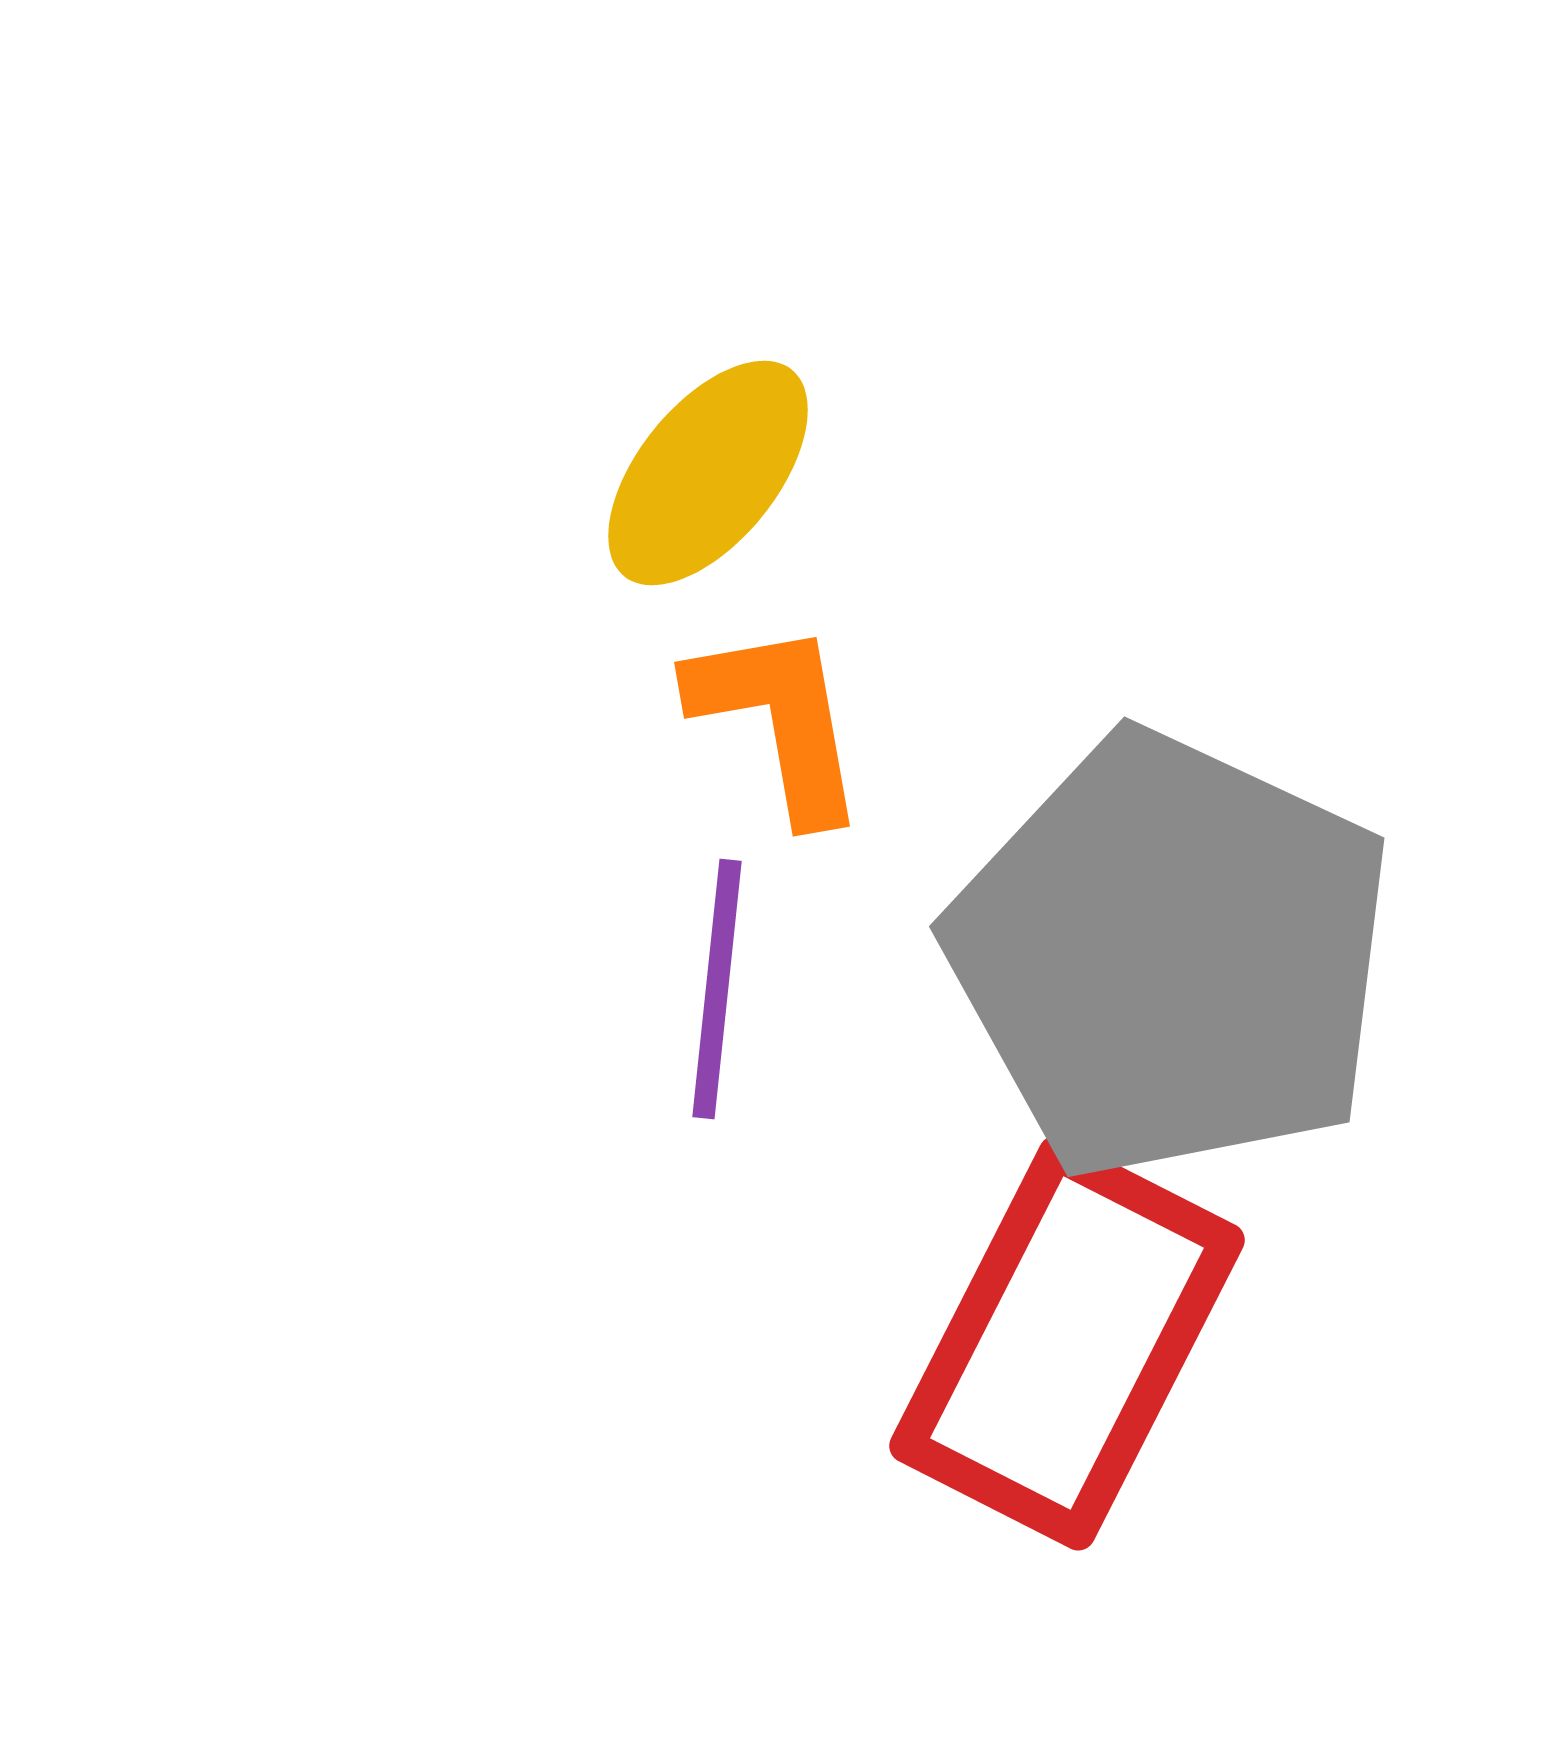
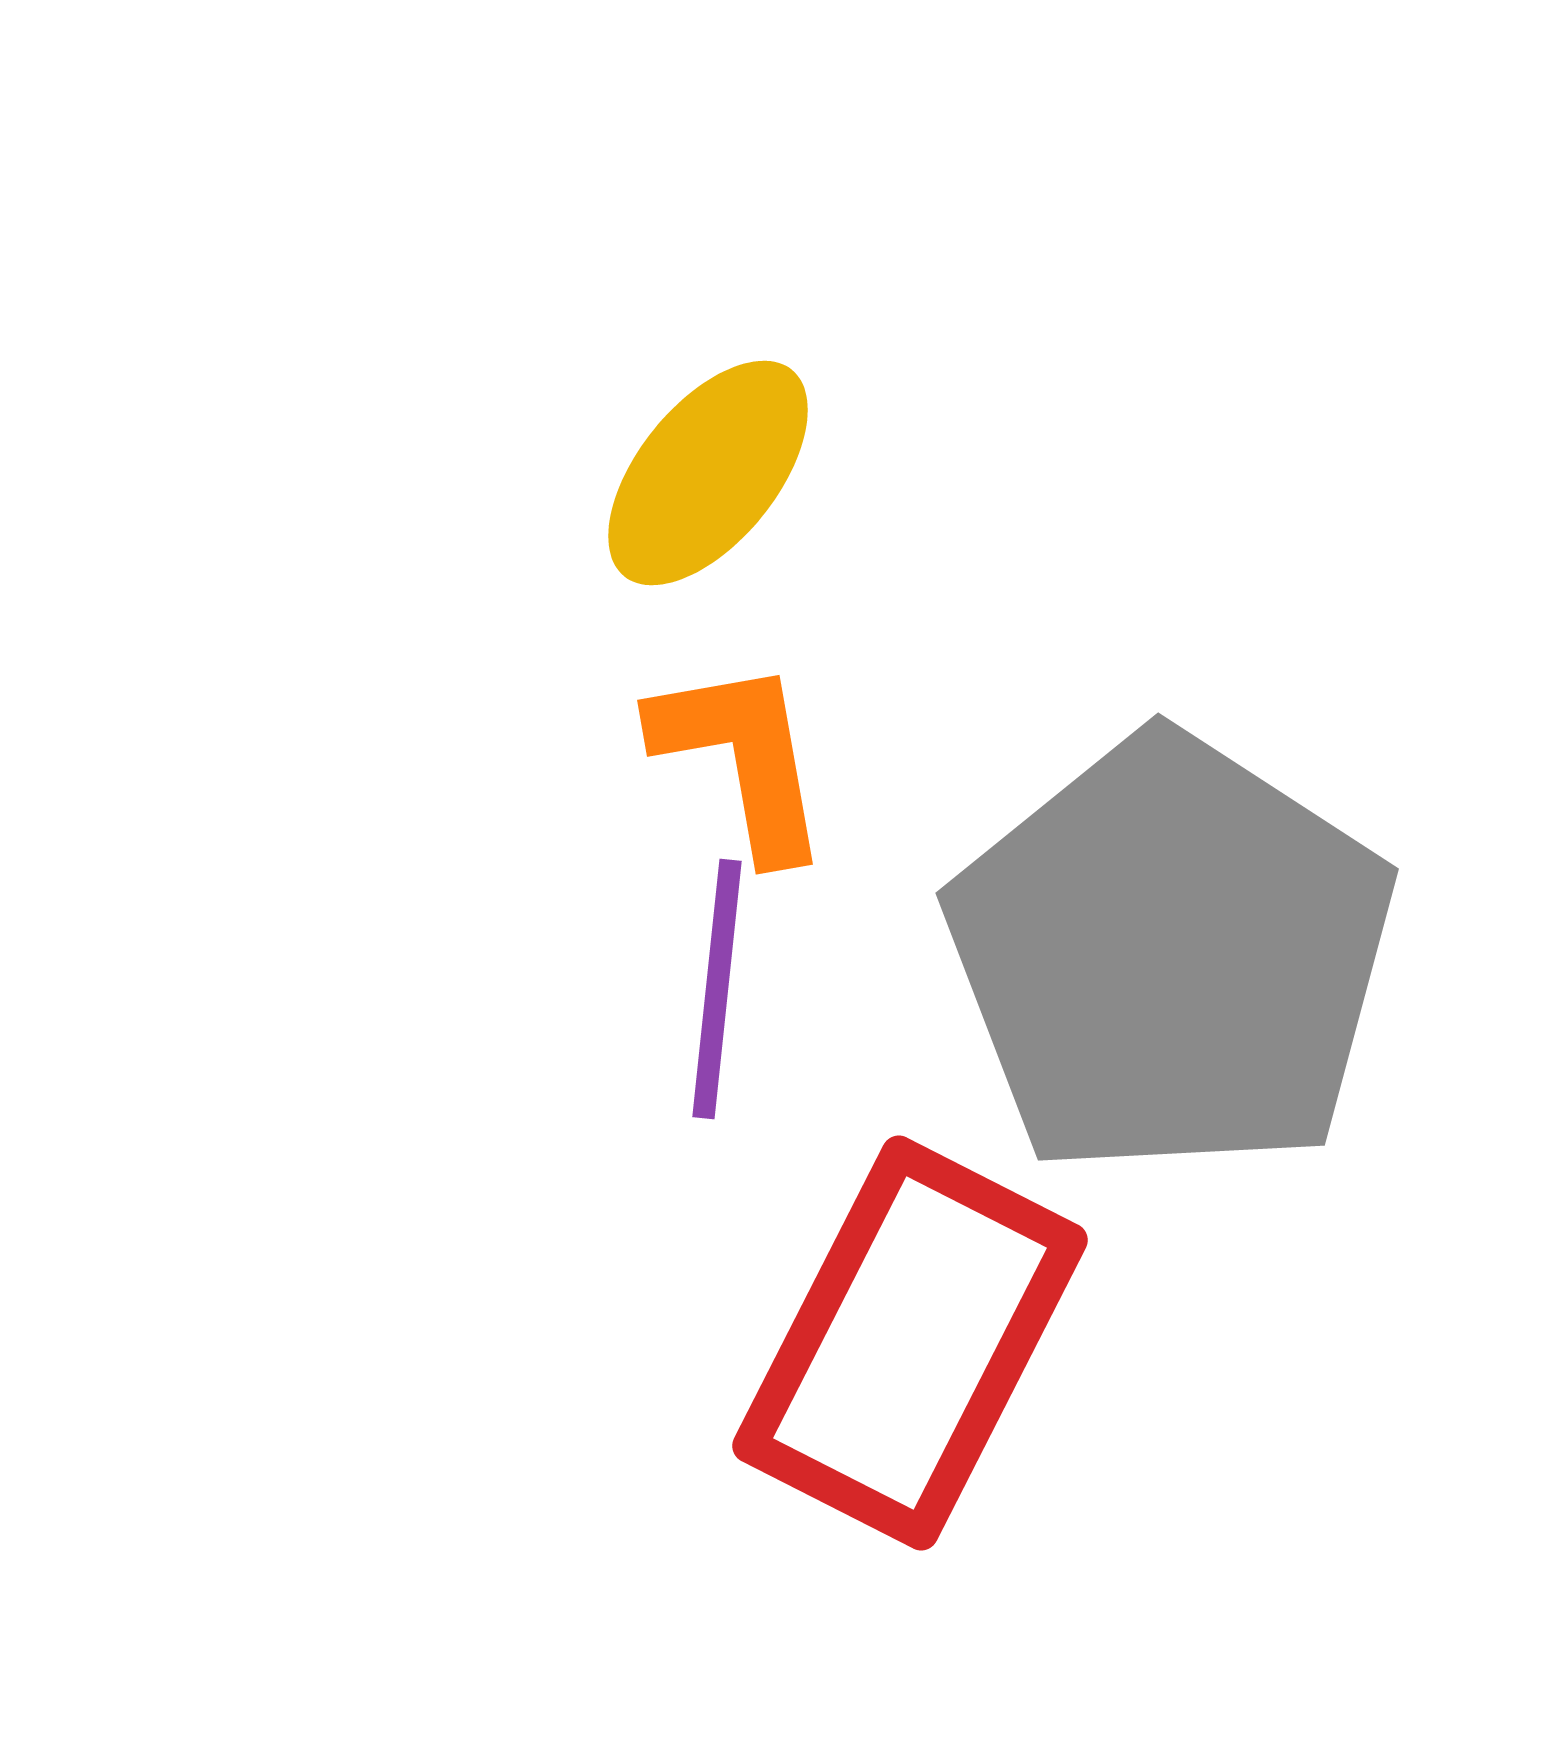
orange L-shape: moved 37 px left, 38 px down
gray pentagon: rotated 8 degrees clockwise
red rectangle: moved 157 px left
